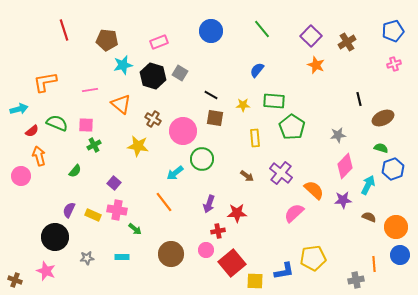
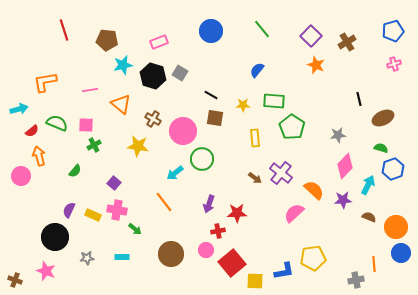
brown arrow at (247, 176): moved 8 px right, 2 px down
blue circle at (400, 255): moved 1 px right, 2 px up
